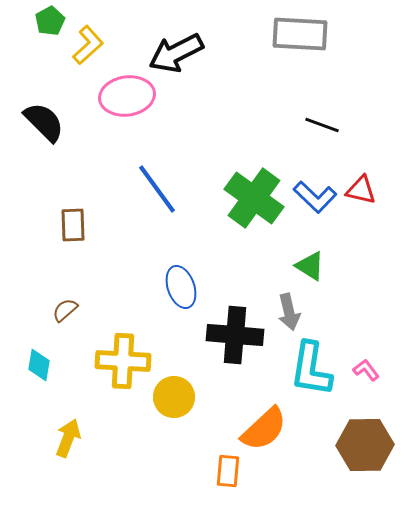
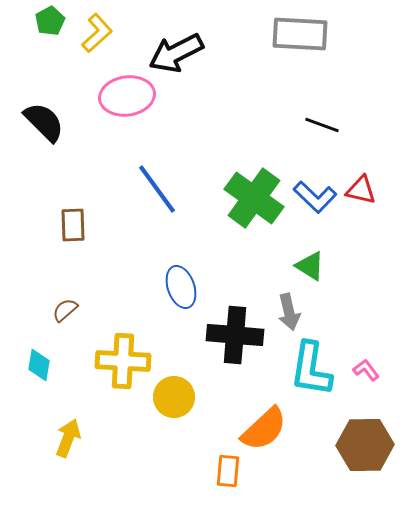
yellow L-shape: moved 9 px right, 12 px up
